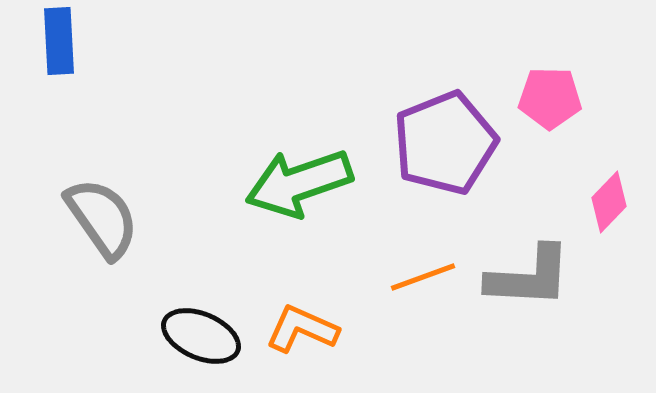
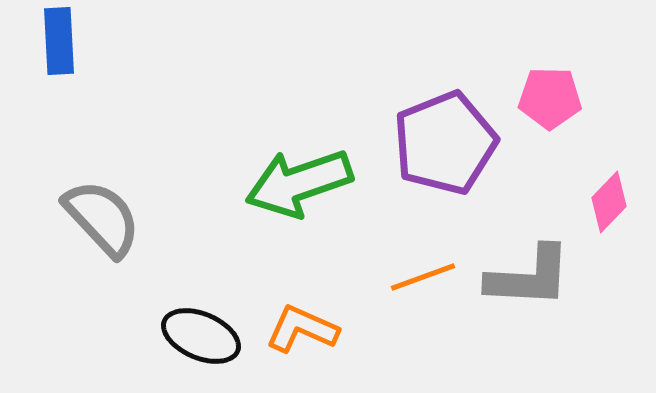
gray semicircle: rotated 8 degrees counterclockwise
